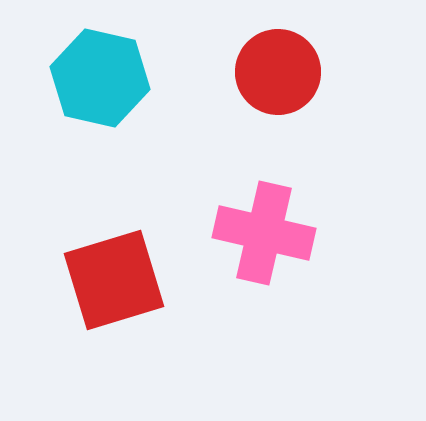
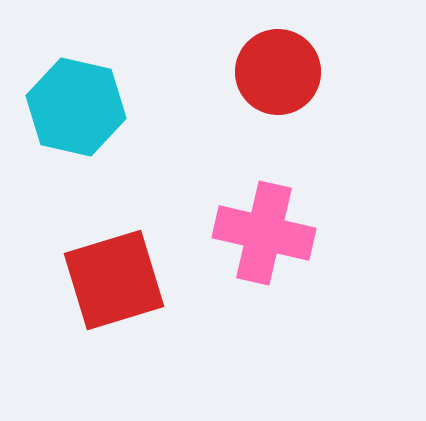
cyan hexagon: moved 24 px left, 29 px down
